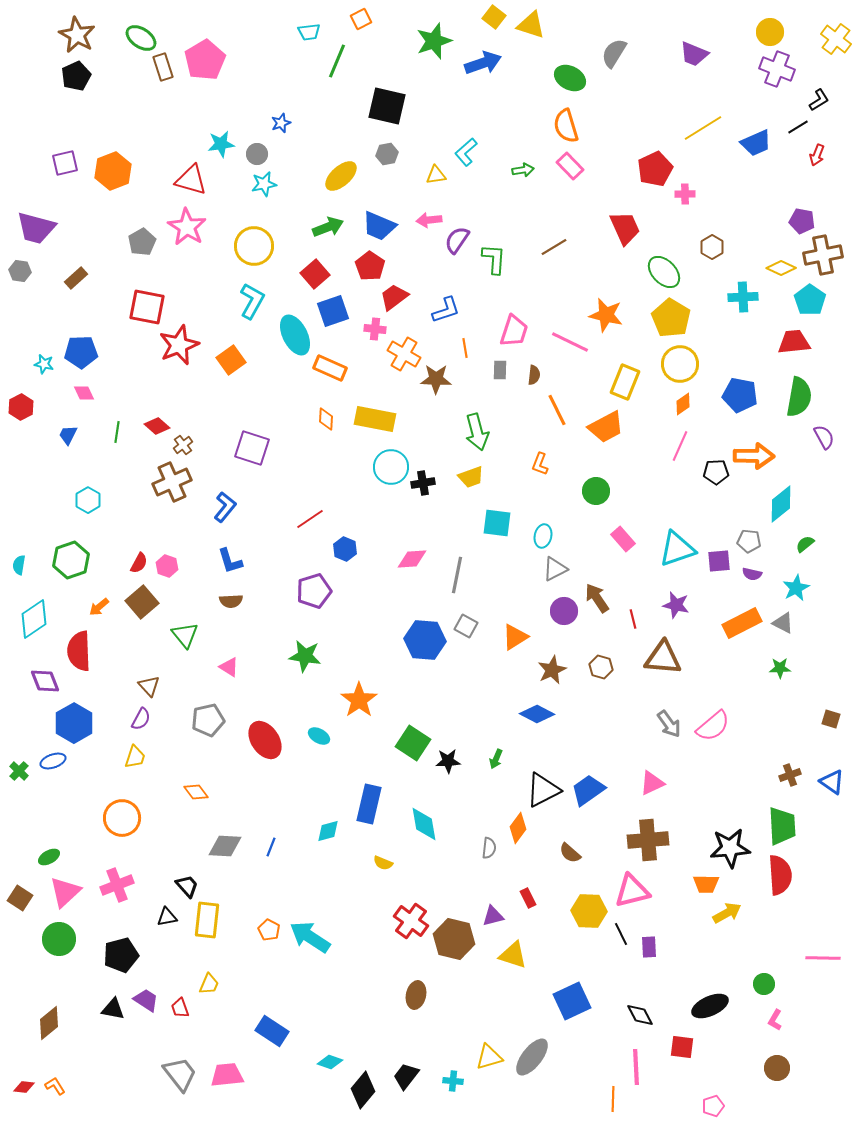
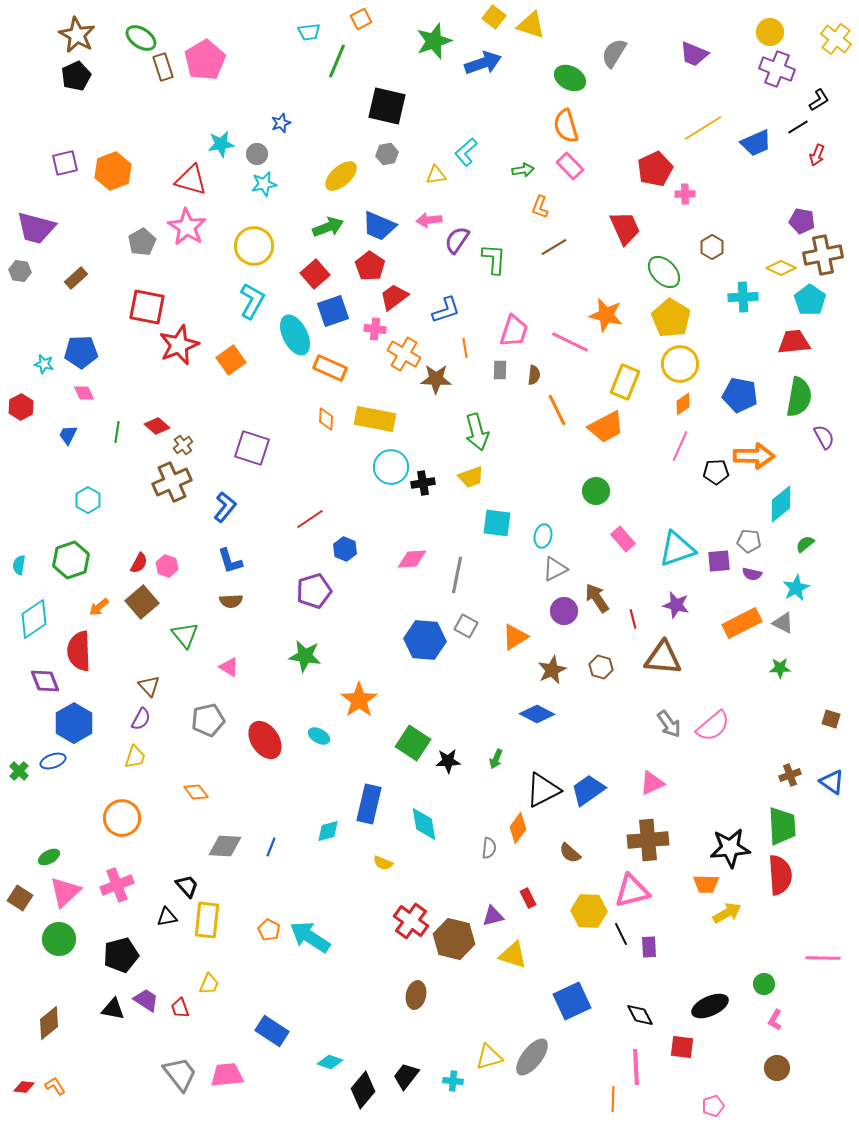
orange L-shape at (540, 464): moved 257 px up
